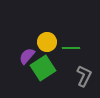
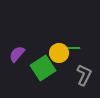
yellow circle: moved 12 px right, 11 px down
purple semicircle: moved 10 px left, 2 px up
gray L-shape: moved 1 px up
